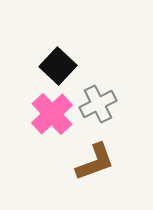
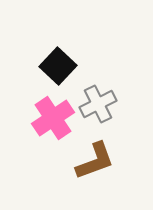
pink cross: moved 1 px right, 4 px down; rotated 9 degrees clockwise
brown L-shape: moved 1 px up
